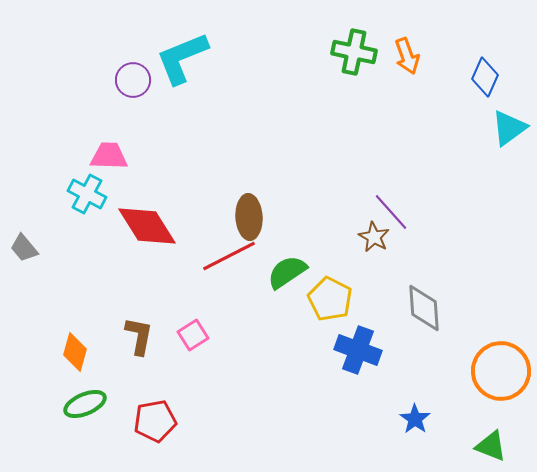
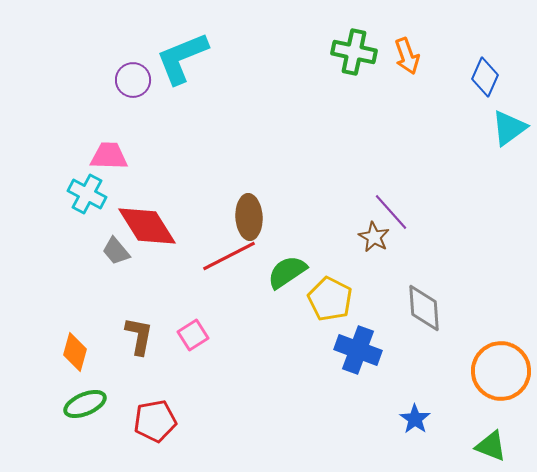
gray trapezoid: moved 92 px right, 3 px down
